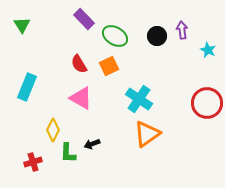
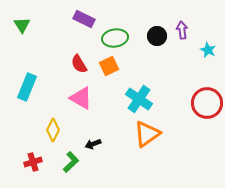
purple rectangle: rotated 20 degrees counterclockwise
green ellipse: moved 2 px down; rotated 40 degrees counterclockwise
black arrow: moved 1 px right
green L-shape: moved 3 px right, 9 px down; rotated 135 degrees counterclockwise
